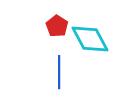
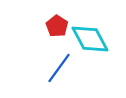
blue line: moved 4 px up; rotated 36 degrees clockwise
